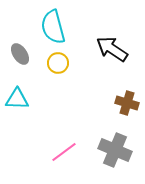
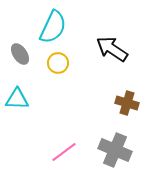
cyan semicircle: rotated 140 degrees counterclockwise
